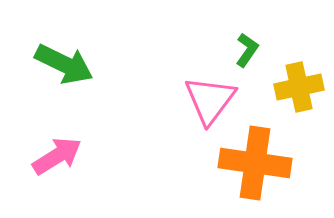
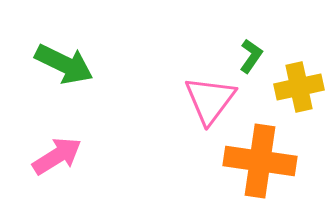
green L-shape: moved 4 px right, 6 px down
orange cross: moved 5 px right, 2 px up
